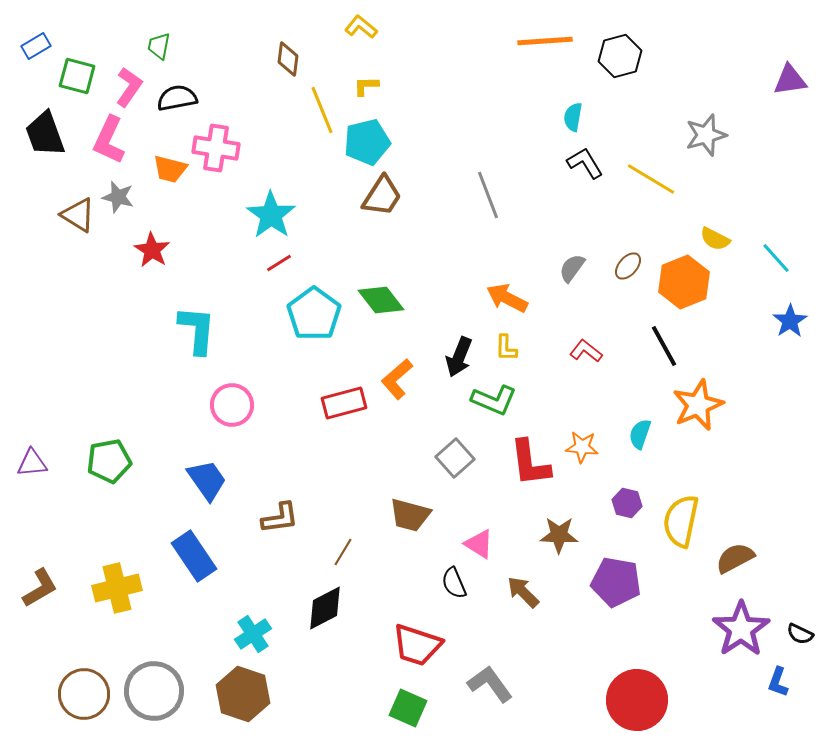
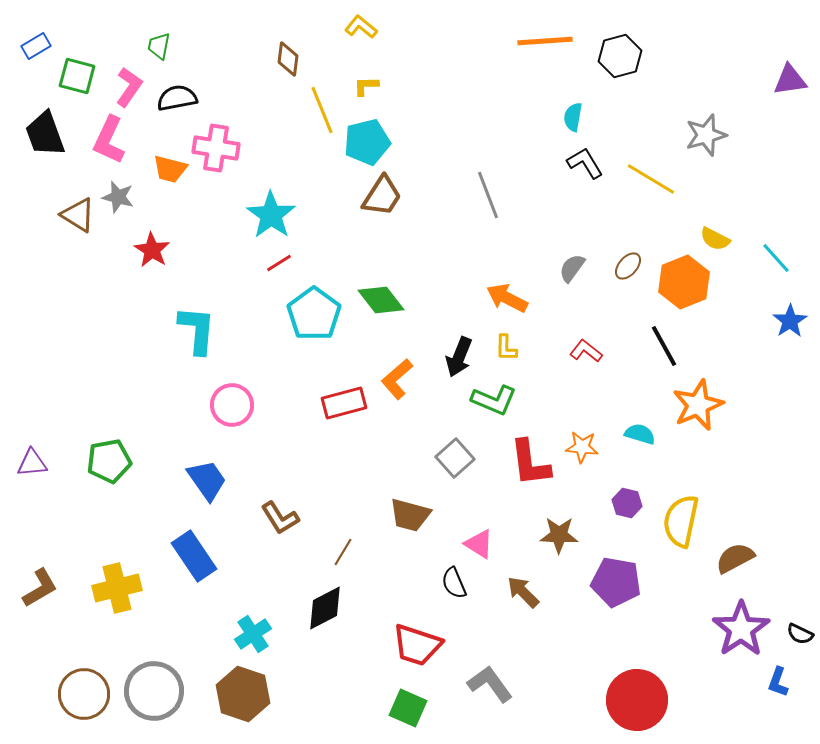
cyan semicircle at (640, 434): rotated 88 degrees clockwise
brown L-shape at (280, 518): rotated 66 degrees clockwise
